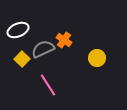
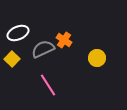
white ellipse: moved 3 px down
yellow square: moved 10 px left
